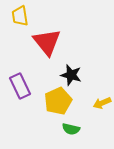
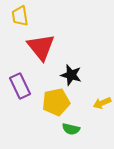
red triangle: moved 6 px left, 5 px down
yellow pentagon: moved 2 px left, 1 px down; rotated 12 degrees clockwise
